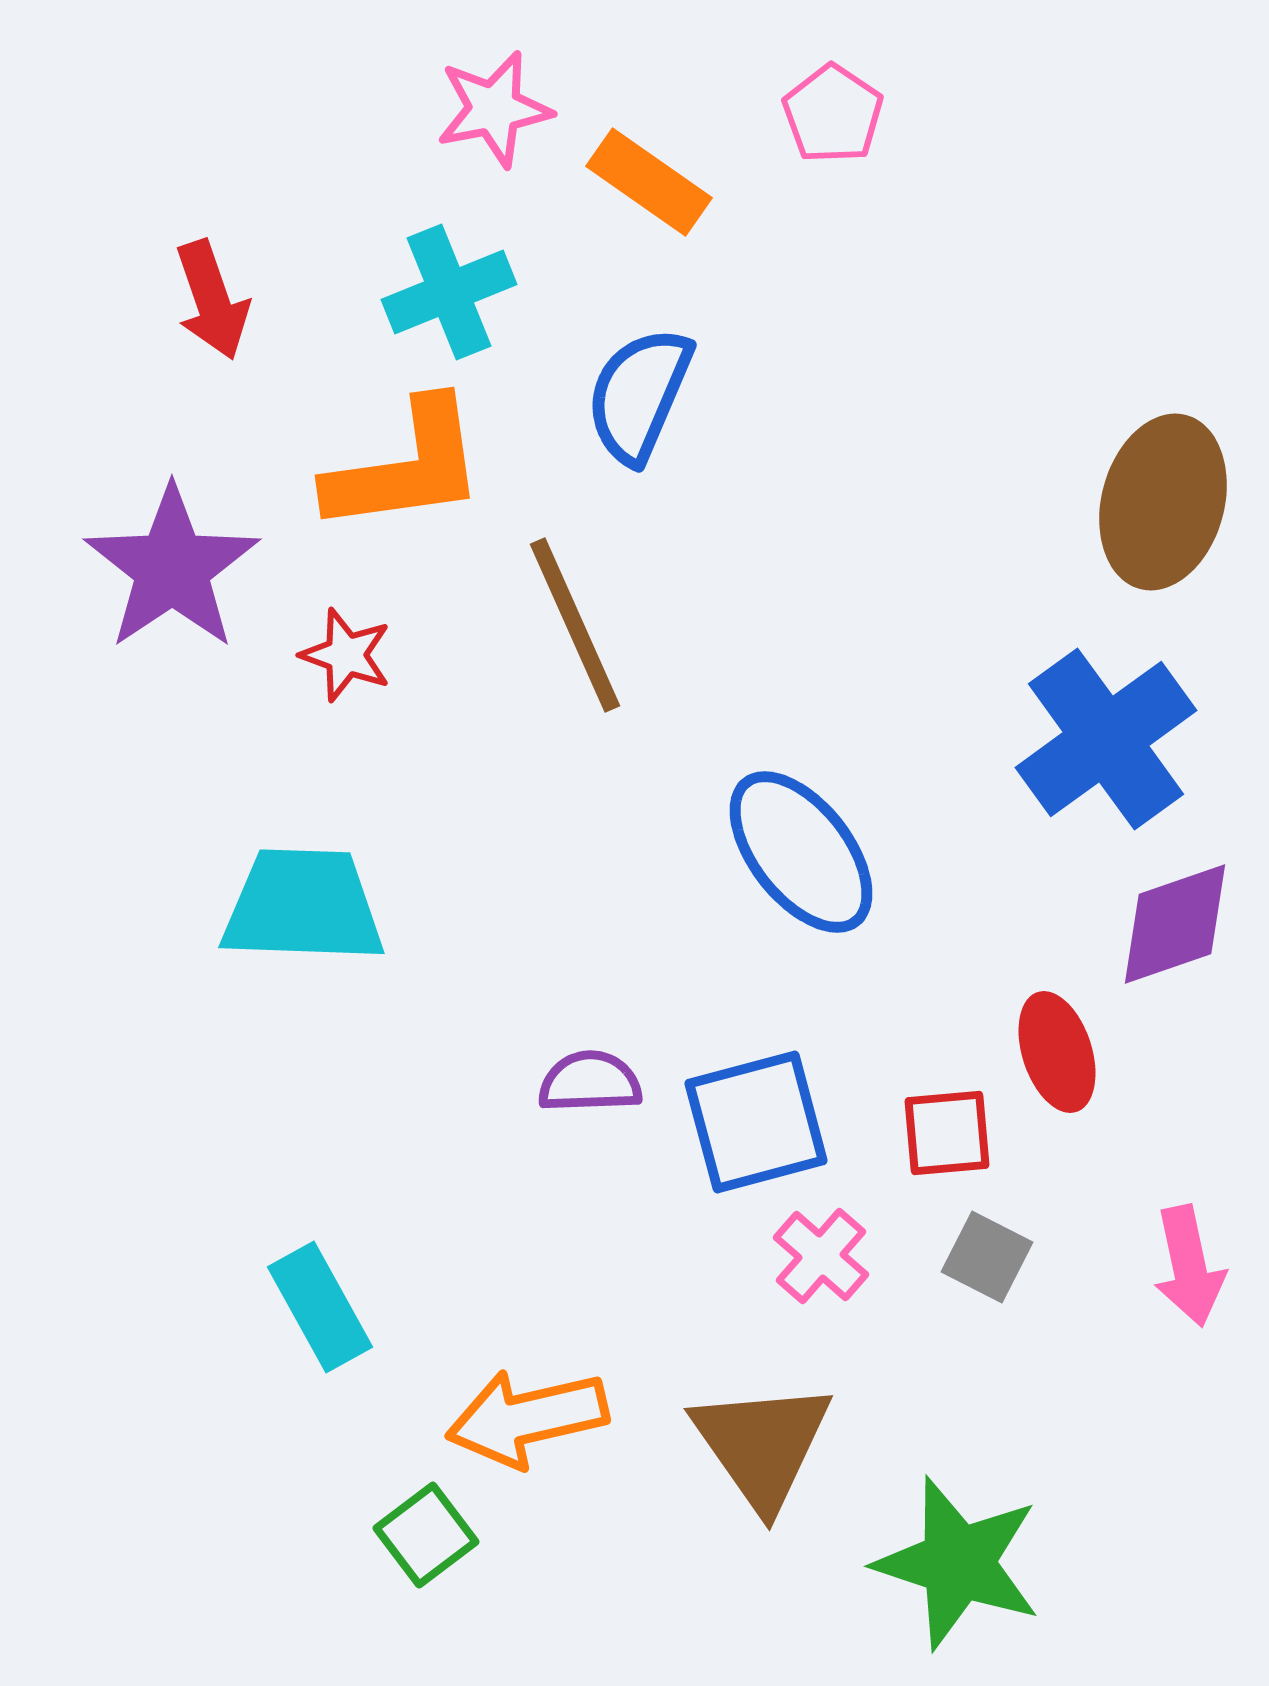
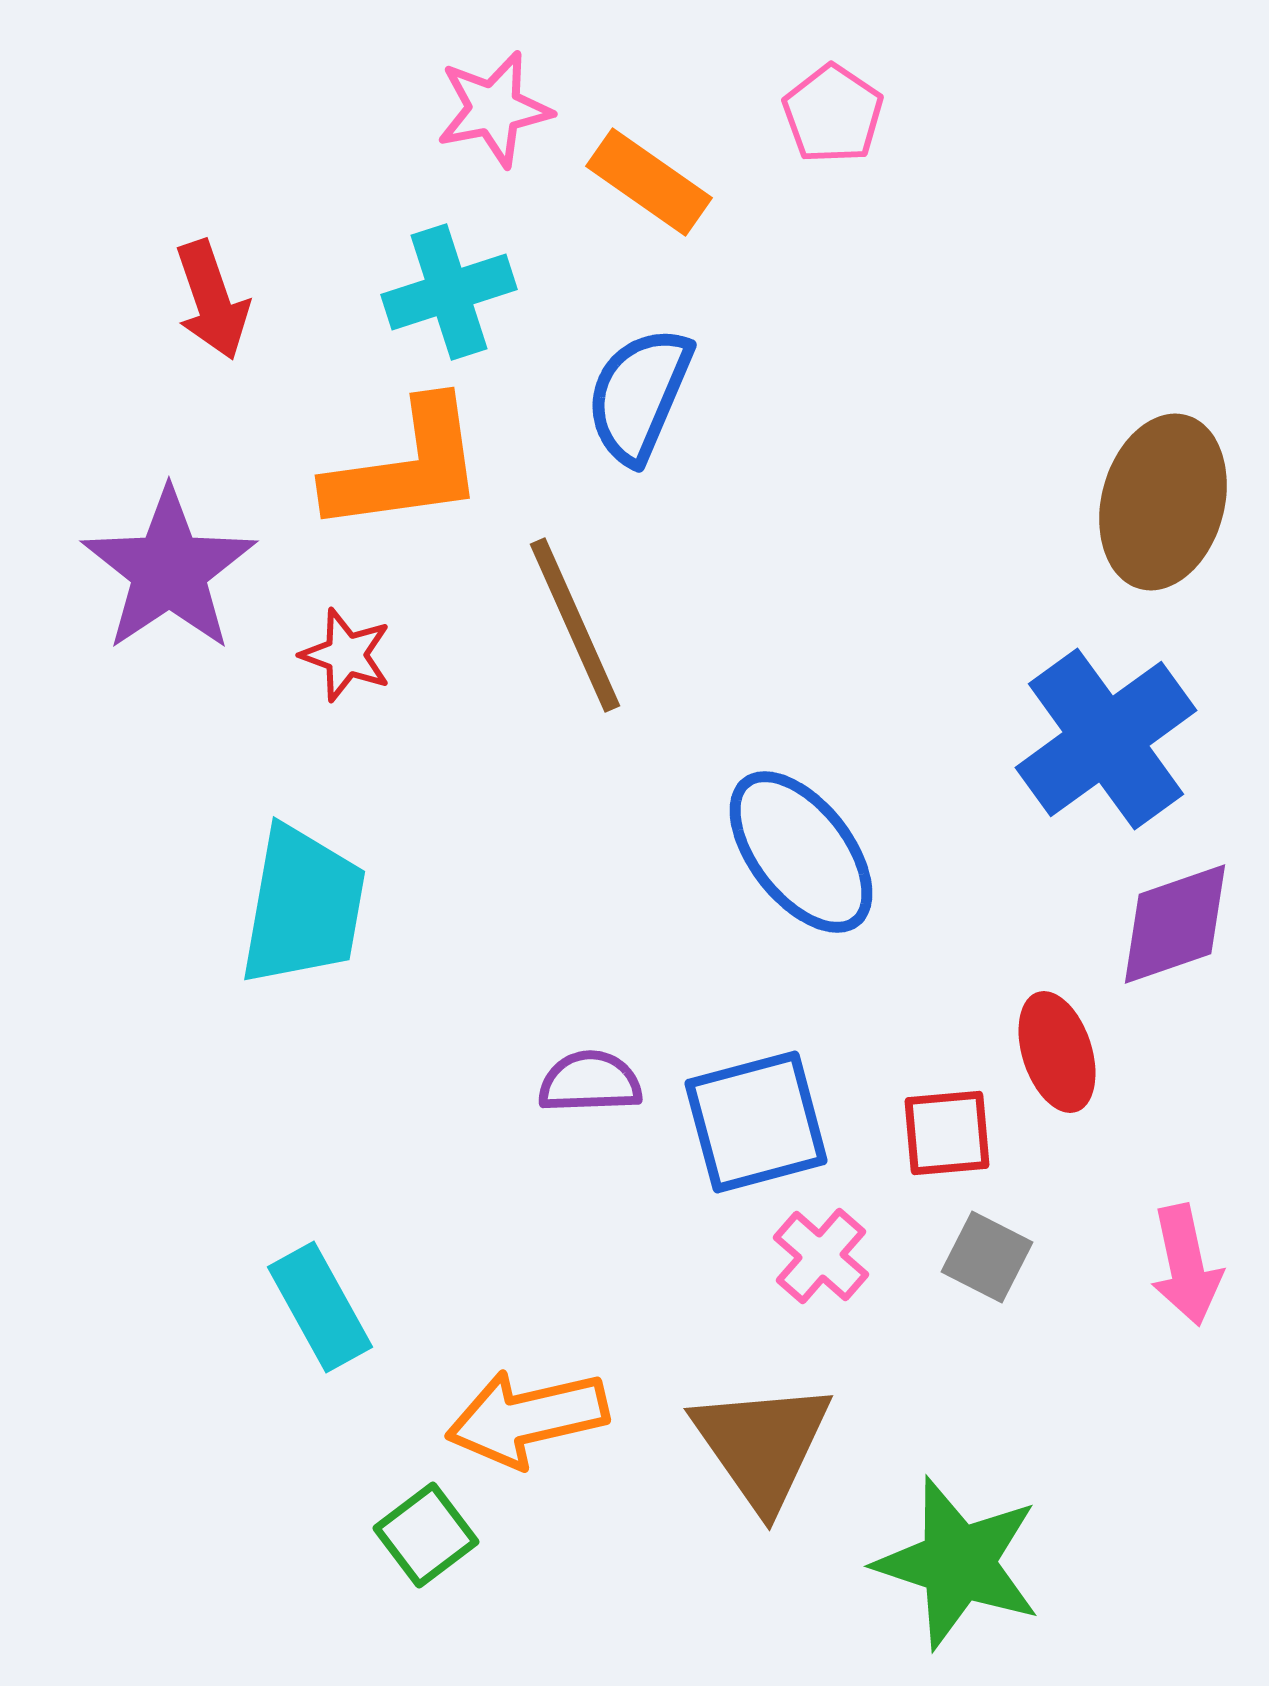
cyan cross: rotated 4 degrees clockwise
purple star: moved 3 px left, 2 px down
cyan trapezoid: rotated 98 degrees clockwise
pink arrow: moved 3 px left, 1 px up
